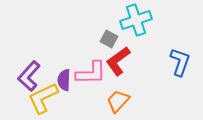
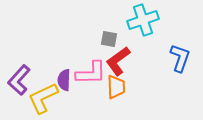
cyan cross: moved 7 px right
gray square: rotated 18 degrees counterclockwise
blue L-shape: moved 4 px up
purple L-shape: moved 10 px left, 4 px down
orange trapezoid: moved 2 px left, 14 px up; rotated 135 degrees clockwise
